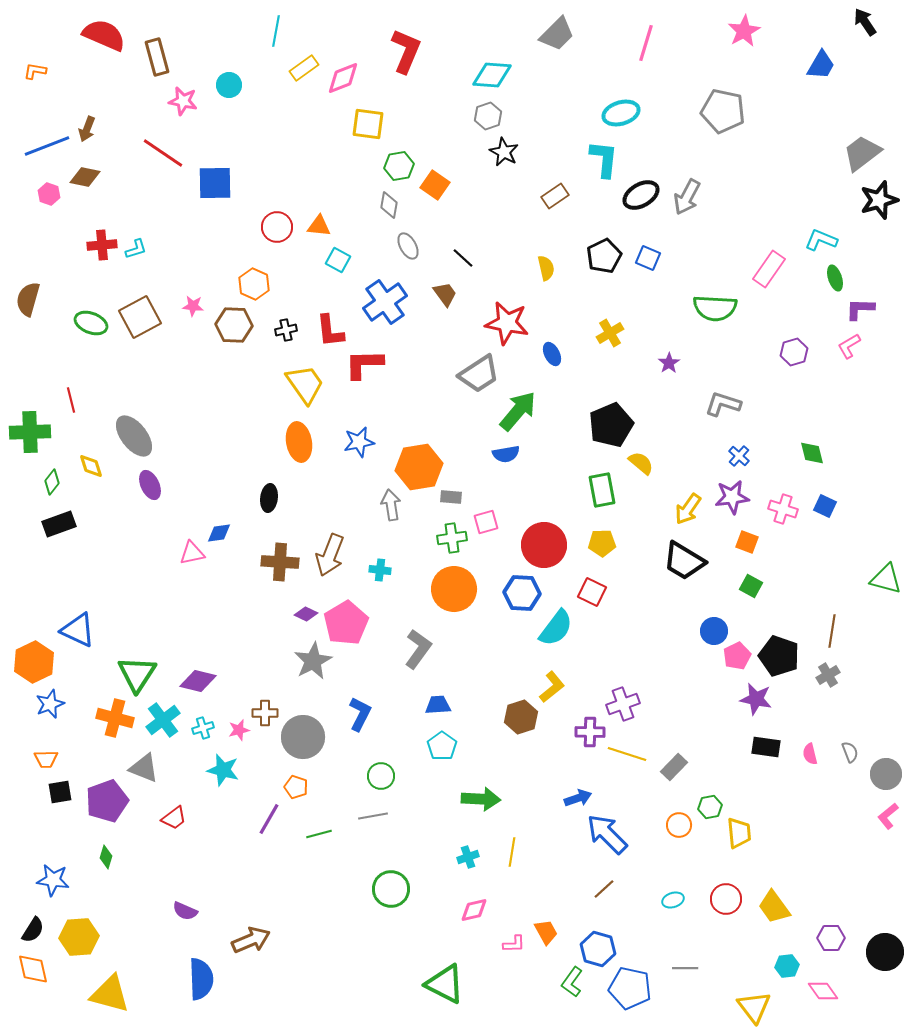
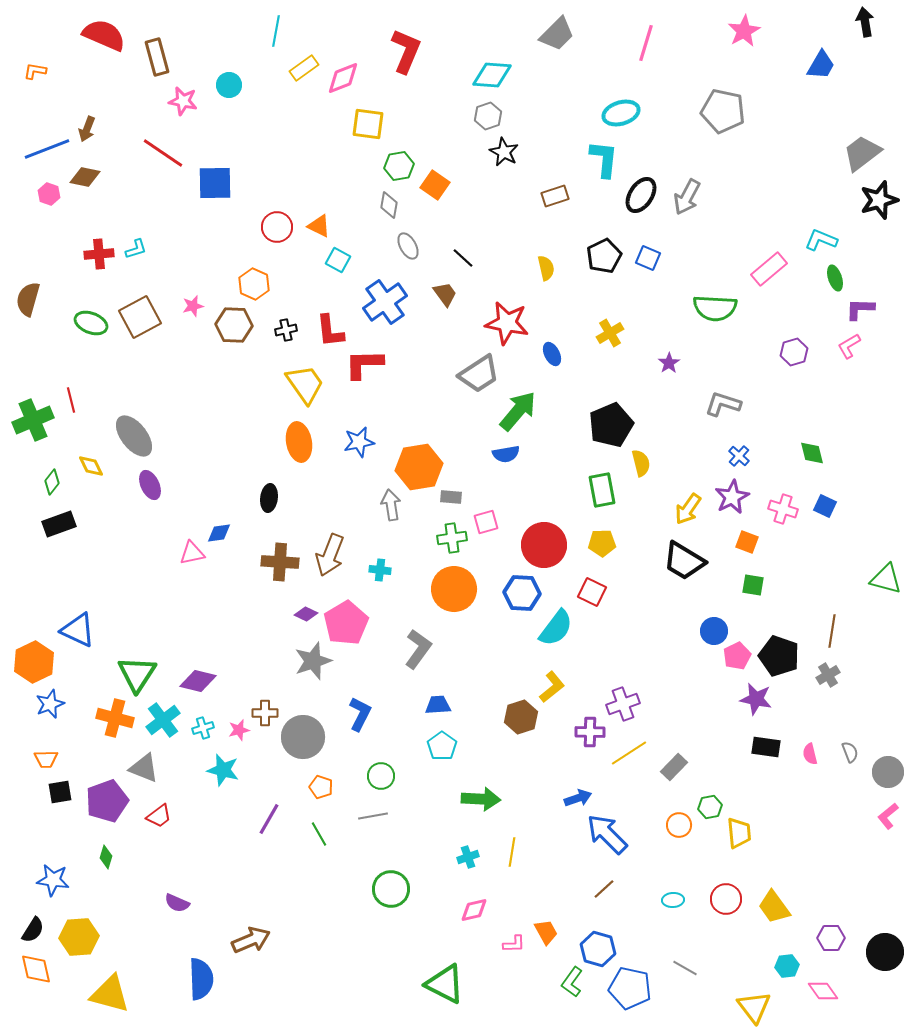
black arrow at (865, 22): rotated 24 degrees clockwise
blue line at (47, 146): moved 3 px down
black ellipse at (641, 195): rotated 27 degrees counterclockwise
brown rectangle at (555, 196): rotated 16 degrees clockwise
orange triangle at (319, 226): rotated 20 degrees clockwise
red cross at (102, 245): moved 3 px left, 9 px down
pink rectangle at (769, 269): rotated 15 degrees clockwise
pink star at (193, 306): rotated 20 degrees counterclockwise
green cross at (30, 432): moved 3 px right, 12 px up; rotated 21 degrees counterclockwise
yellow semicircle at (641, 463): rotated 36 degrees clockwise
yellow diamond at (91, 466): rotated 8 degrees counterclockwise
purple star at (732, 497): rotated 20 degrees counterclockwise
green square at (751, 586): moved 2 px right, 1 px up; rotated 20 degrees counterclockwise
gray star at (313, 661): rotated 9 degrees clockwise
yellow line at (627, 754): moved 2 px right, 1 px up; rotated 51 degrees counterclockwise
gray circle at (886, 774): moved 2 px right, 2 px up
orange pentagon at (296, 787): moved 25 px right
red trapezoid at (174, 818): moved 15 px left, 2 px up
green line at (319, 834): rotated 75 degrees clockwise
cyan ellipse at (673, 900): rotated 15 degrees clockwise
purple semicircle at (185, 911): moved 8 px left, 8 px up
gray line at (685, 968): rotated 30 degrees clockwise
orange diamond at (33, 969): moved 3 px right
